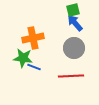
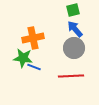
blue arrow: moved 6 px down
